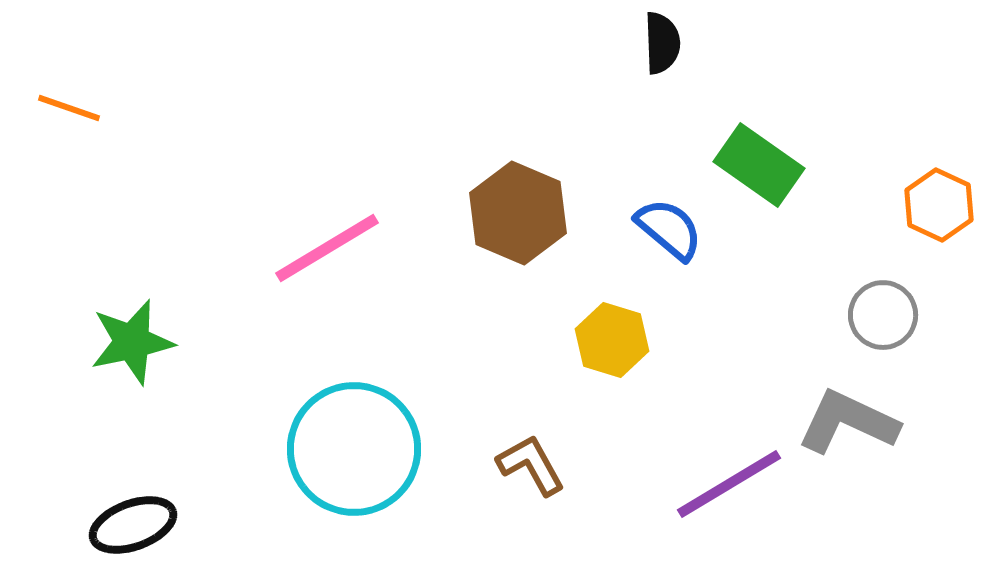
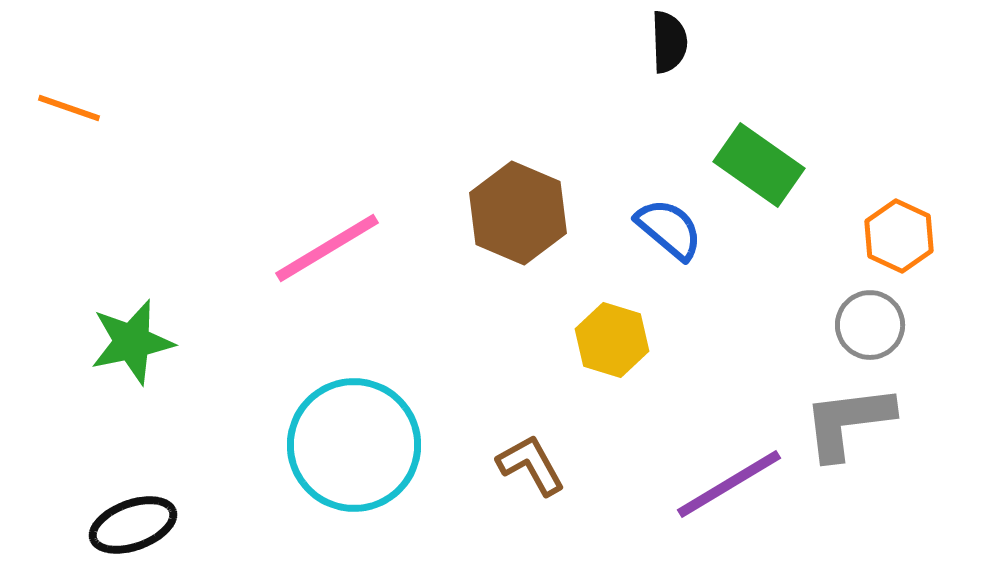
black semicircle: moved 7 px right, 1 px up
orange hexagon: moved 40 px left, 31 px down
gray circle: moved 13 px left, 10 px down
gray L-shape: rotated 32 degrees counterclockwise
cyan circle: moved 4 px up
